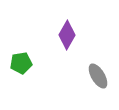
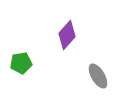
purple diamond: rotated 12 degrees clockwise
